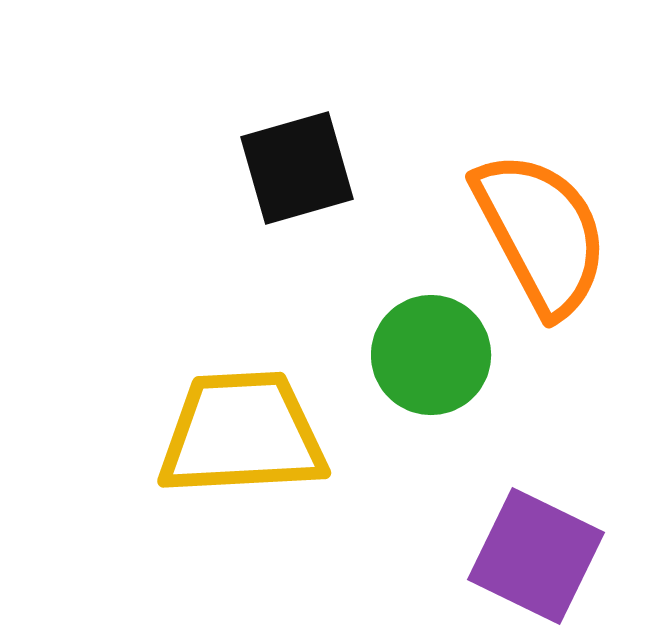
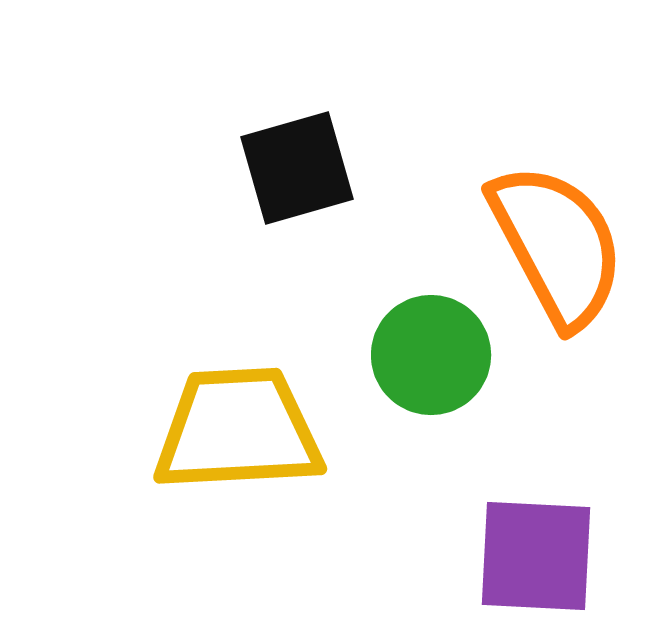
orange semicircle: moved 16 px right, 12 px down
yellow trapezoid: moved 4 px left, 4 px up
purple square: rotated 23 degrees counterclockwise
